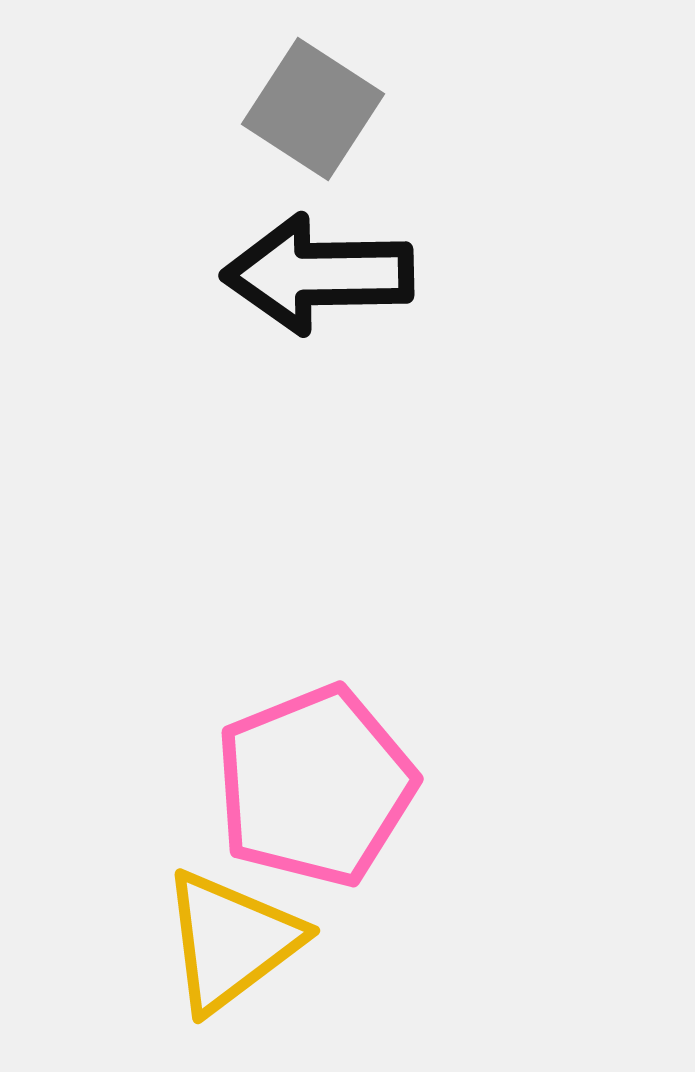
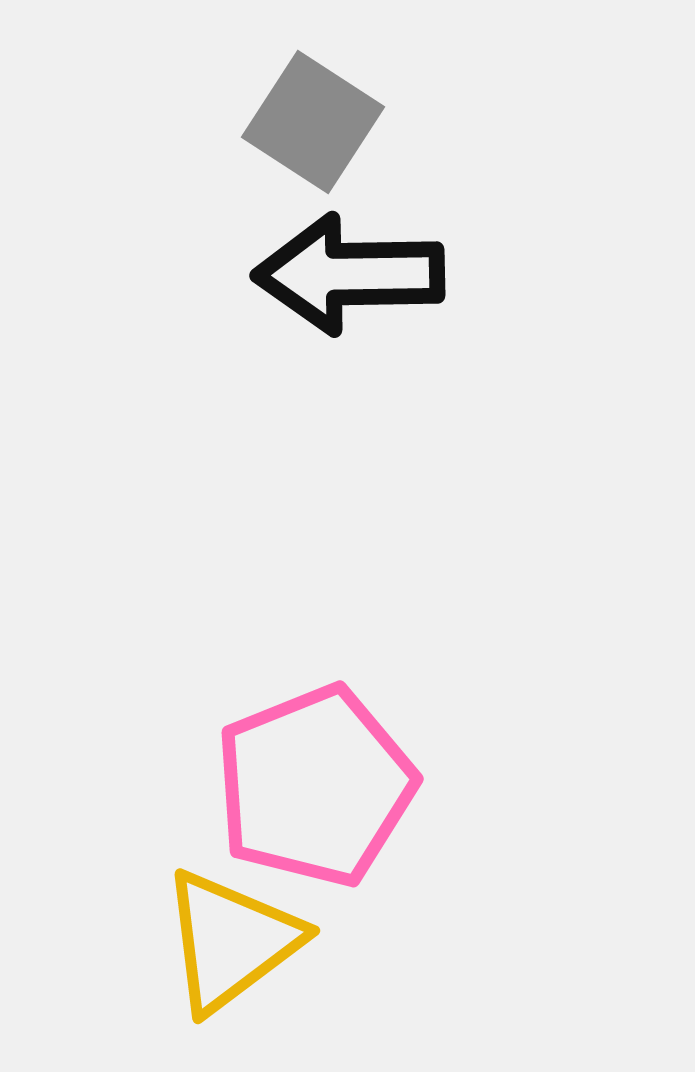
gray square: moved 13 px down
black arrow: moved 31 px right
